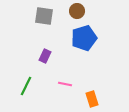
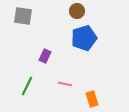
gray square: moved 21 px left
green line: moved 1 px right
